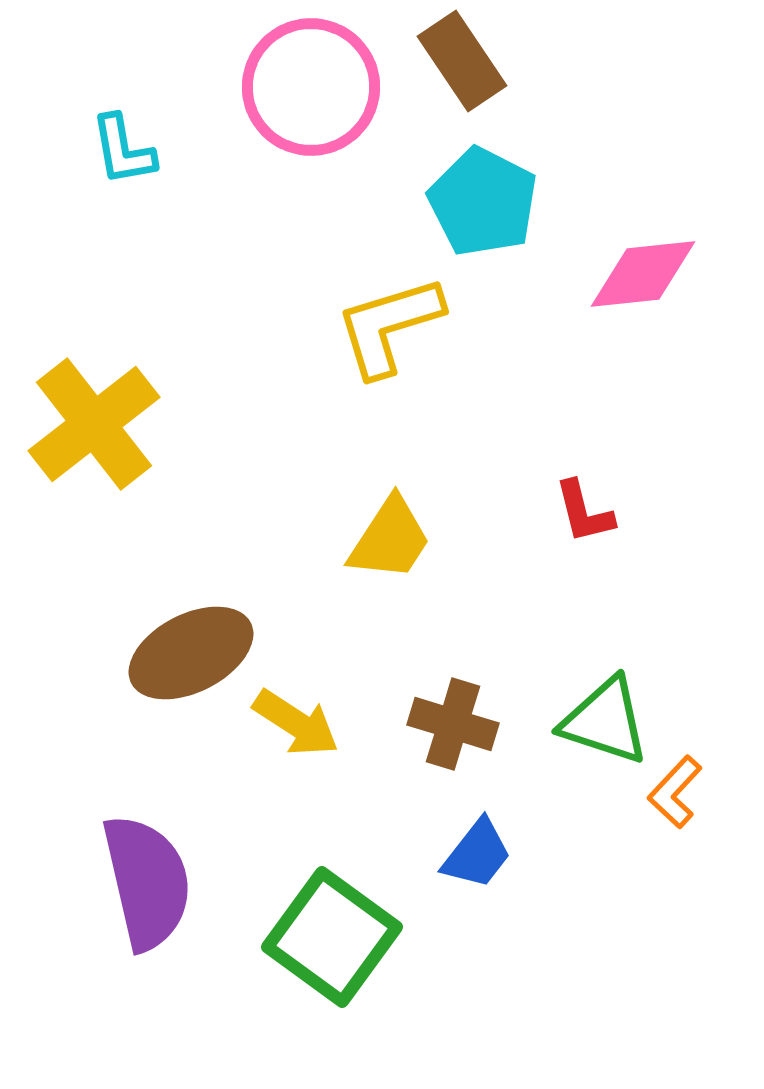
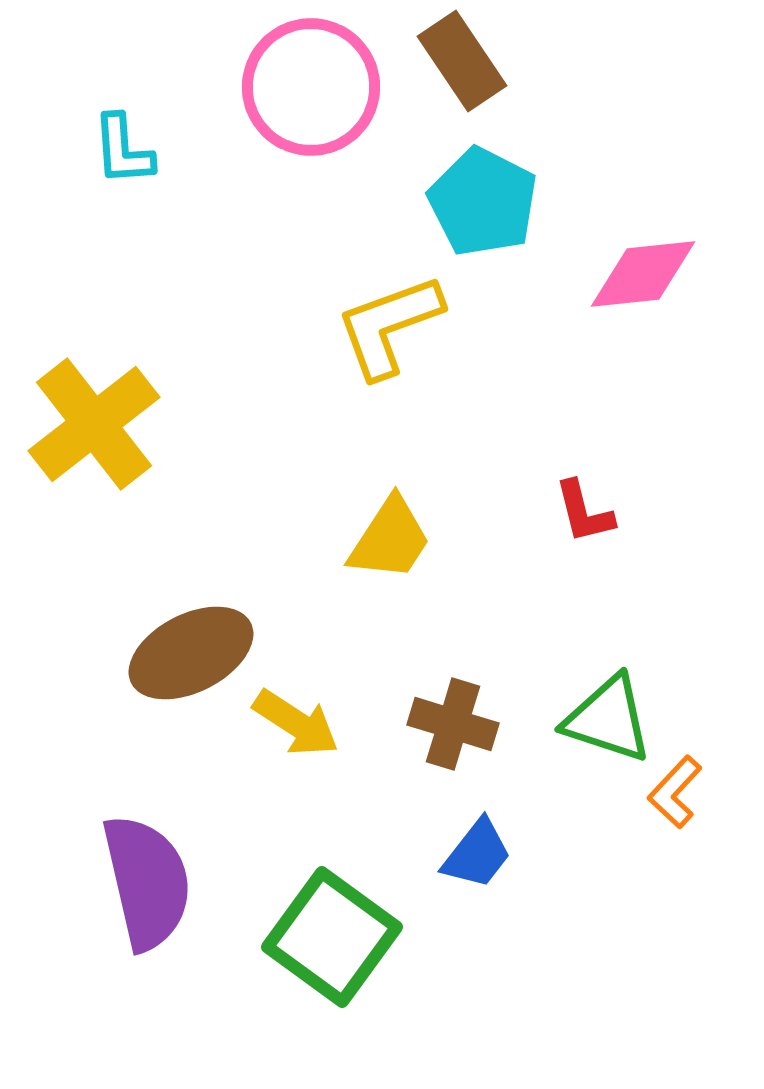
cyan L-shape: rotated 6 degrees clockwise
yellow L-shape: rotated 3 degrees counterclockwise
green triangle: moved 3 px right, 2 px up
